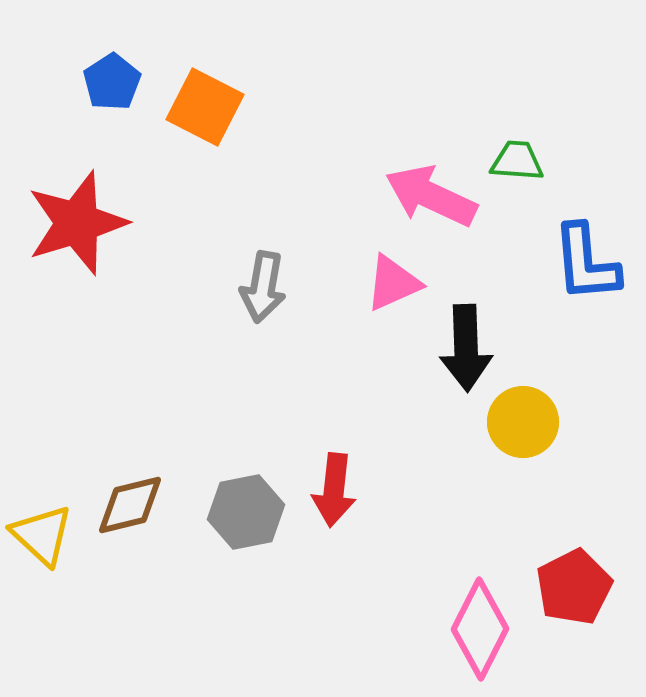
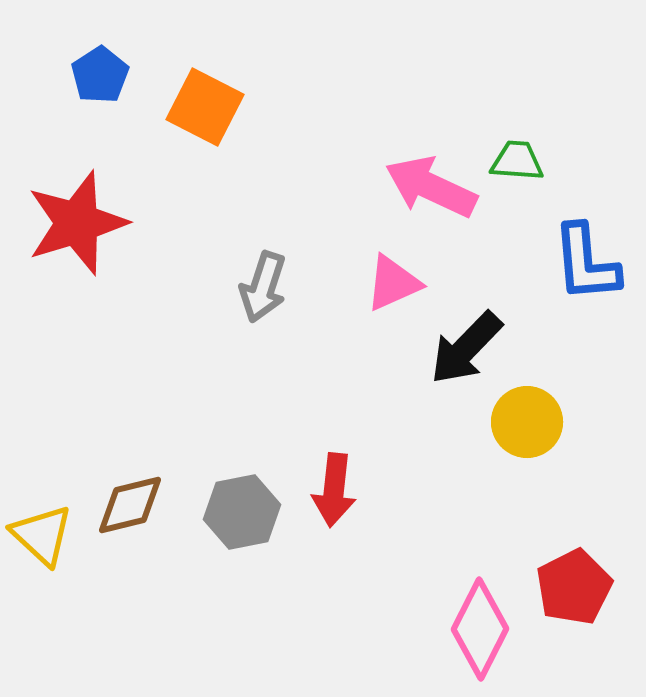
blue pentagon: moved 12 px left, 7 px up
pink arrow: moved 9 px up
gray arrow: rotated 8 degrees clockwise
black arrow: rotated 46 degrees clockwise
yellow circle: moved 4 px right
gray hexagon: moved 4 px left
